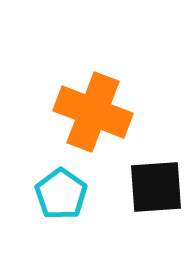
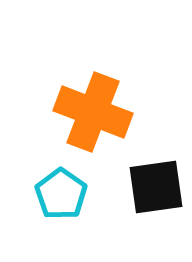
black square: rotated 4 degrees counterclockwise
